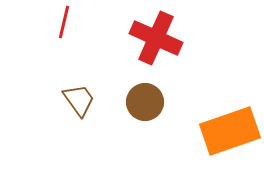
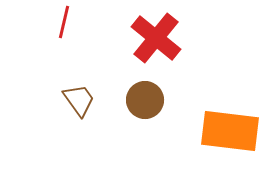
red cross: rotated 15 degrees clockwise
brown circle: moved 2 px up
orange rectangle: rotated 26 degrees clockwise
